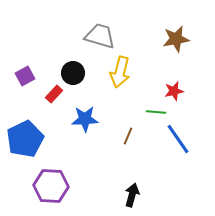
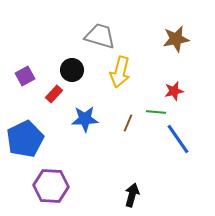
black circle: moved 1 px left, 3 px up
brown line: moved 13 px up
